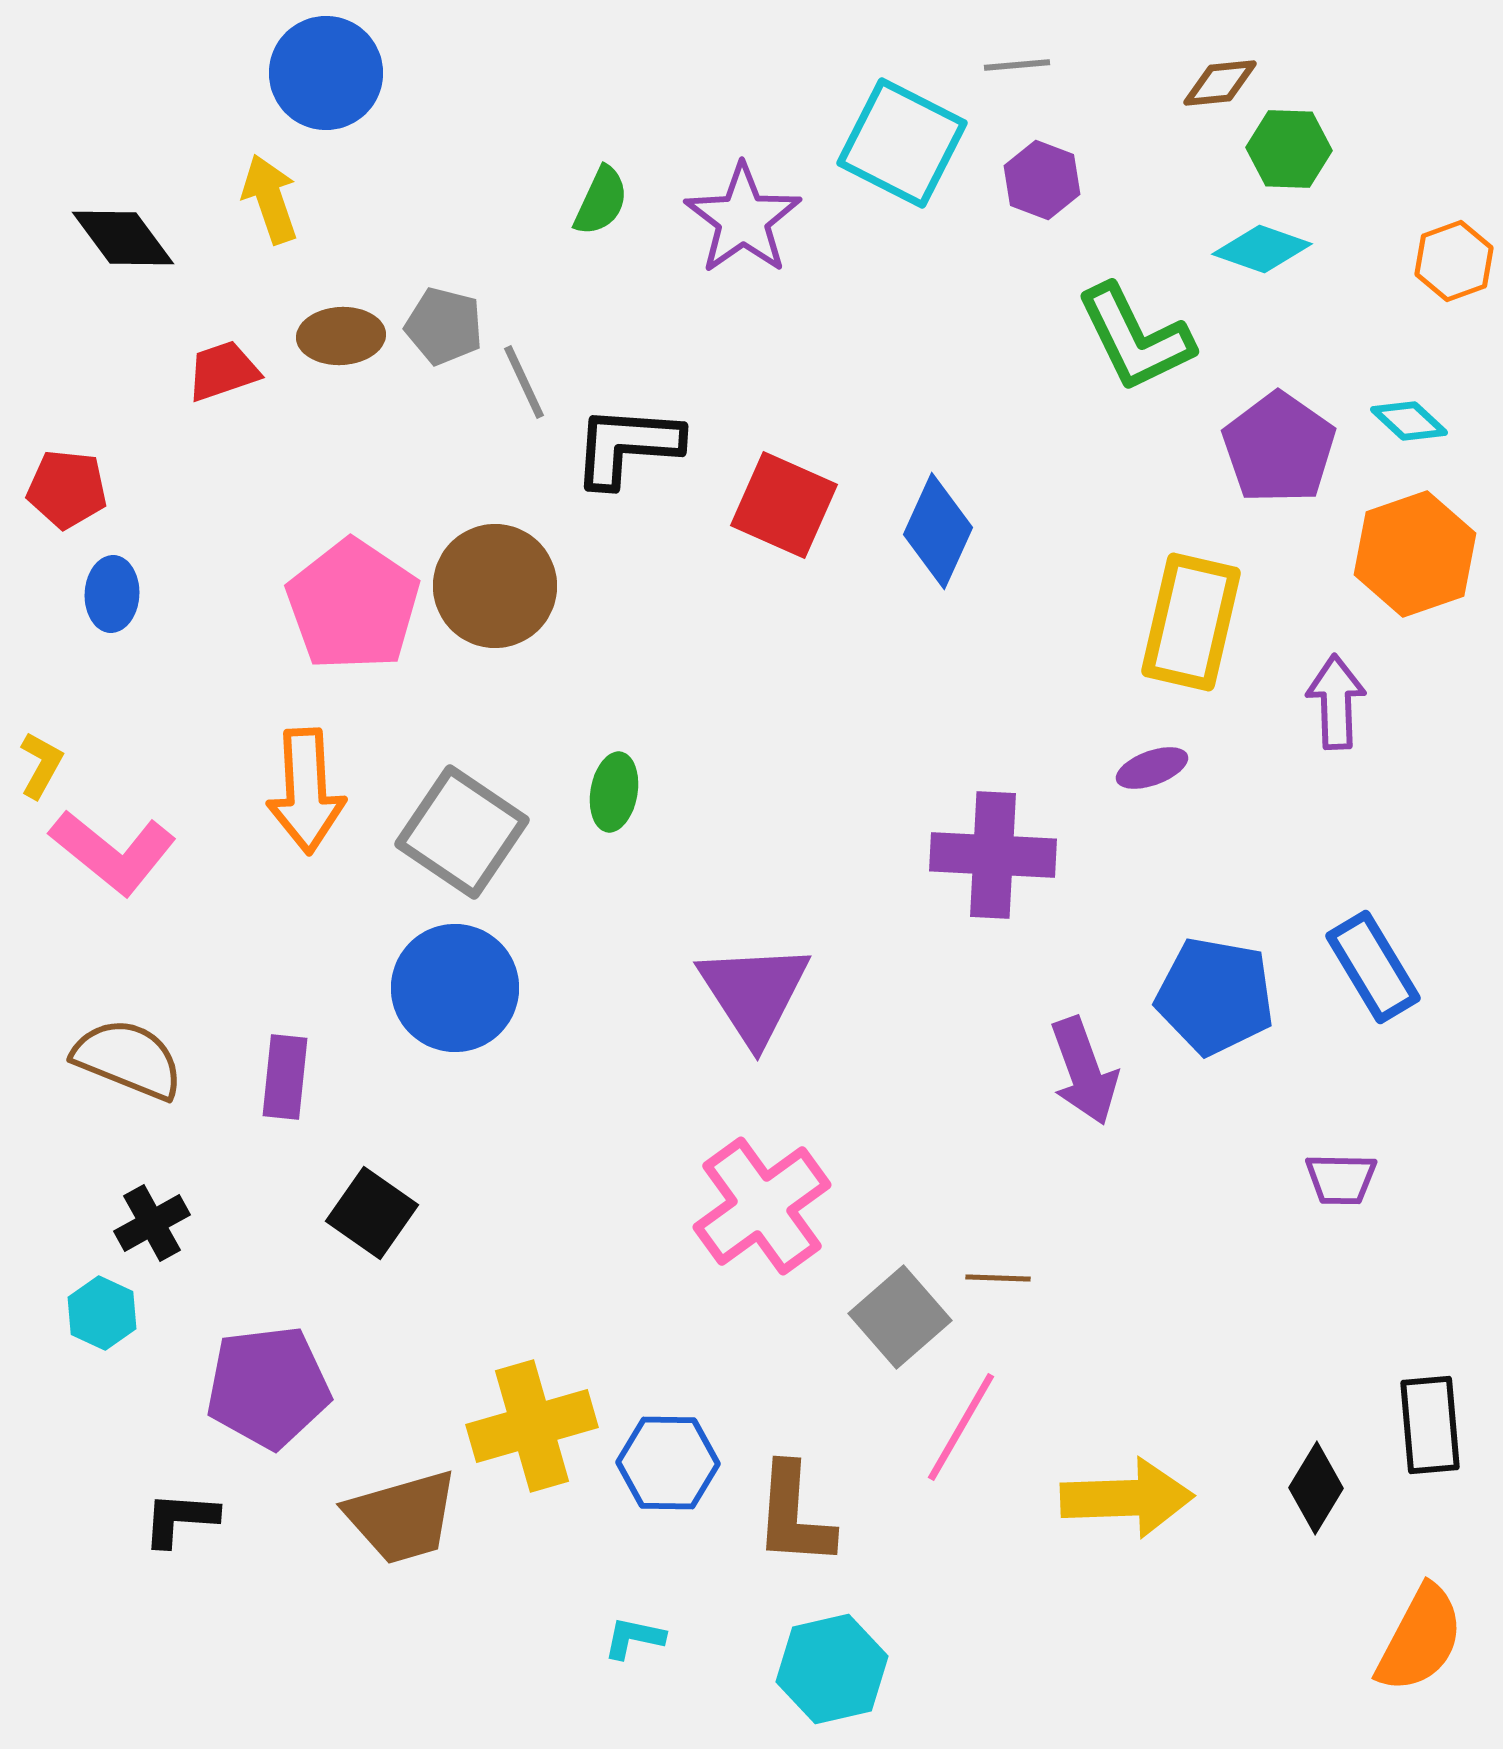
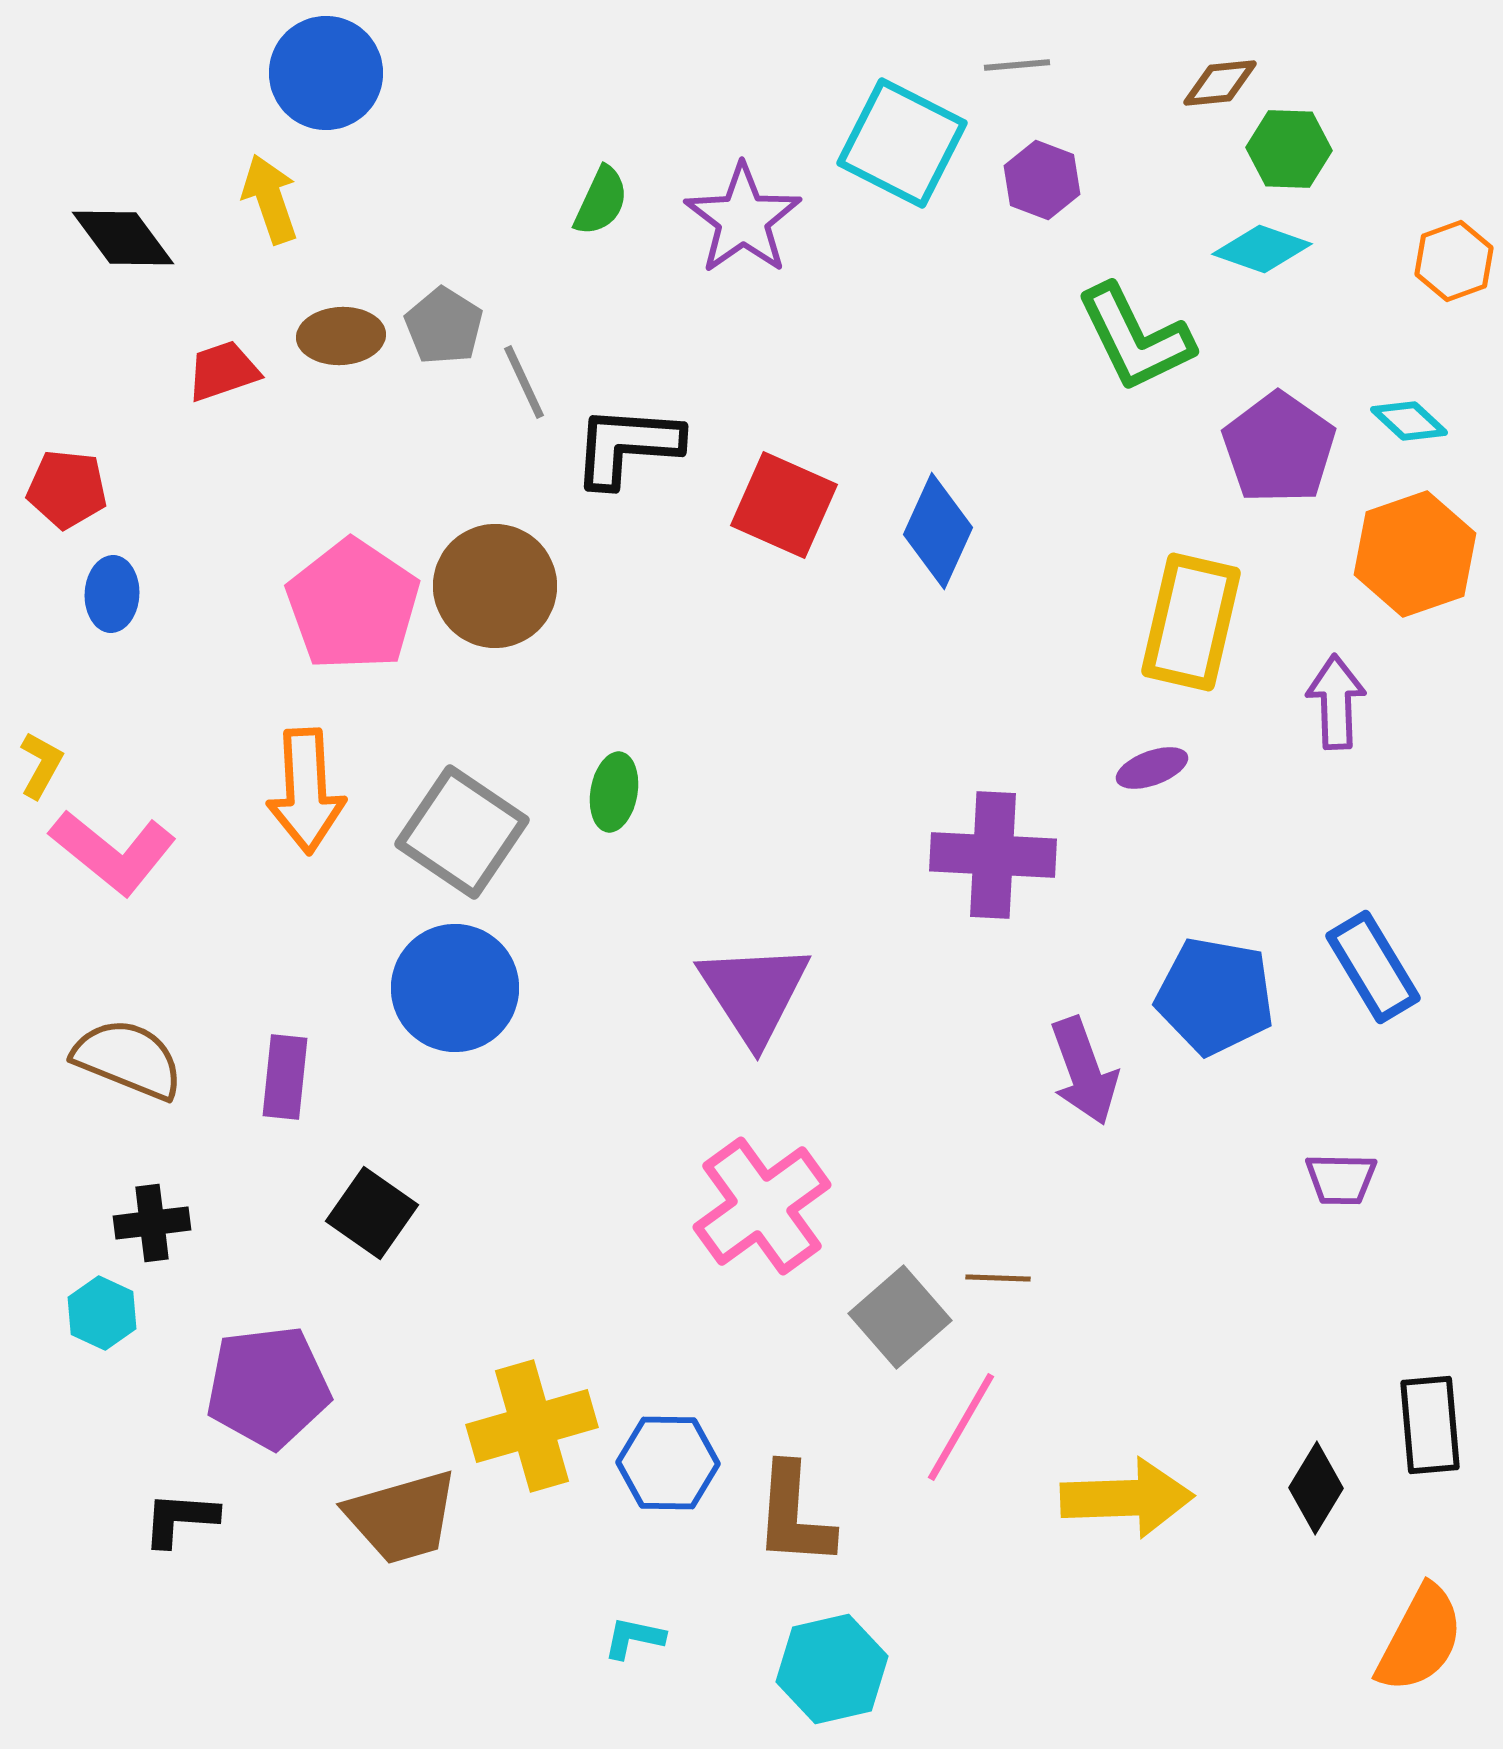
gray pentagon at (444, 326): rotated 18 degrees clockwise
black cross at (152, 1223): rotated 22 degrees clockwise
